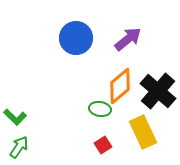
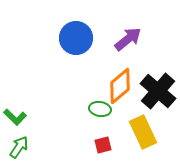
red square: rotated 18 degrees clockwise
